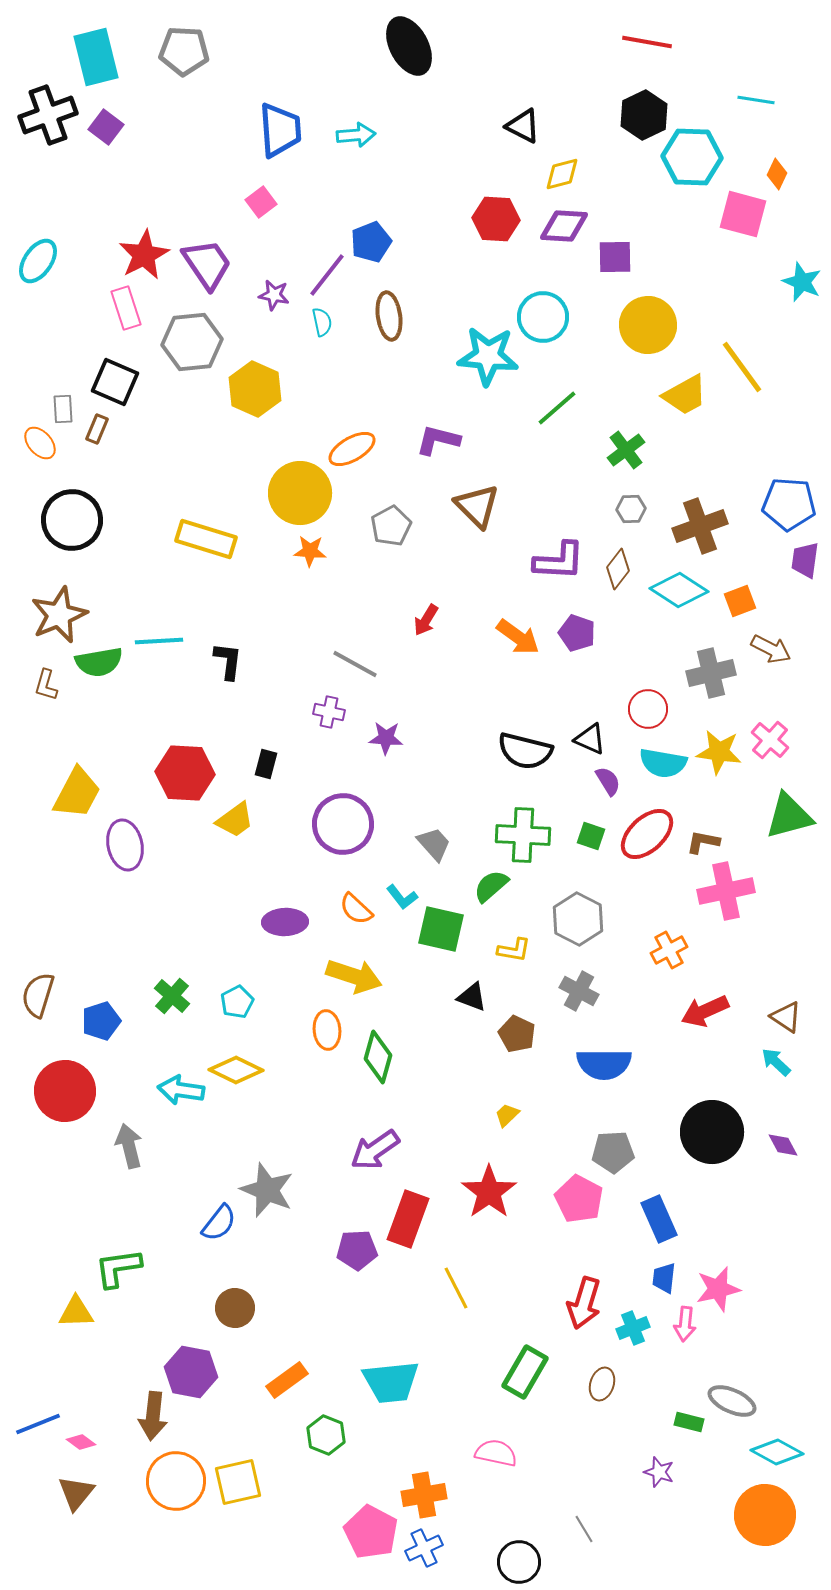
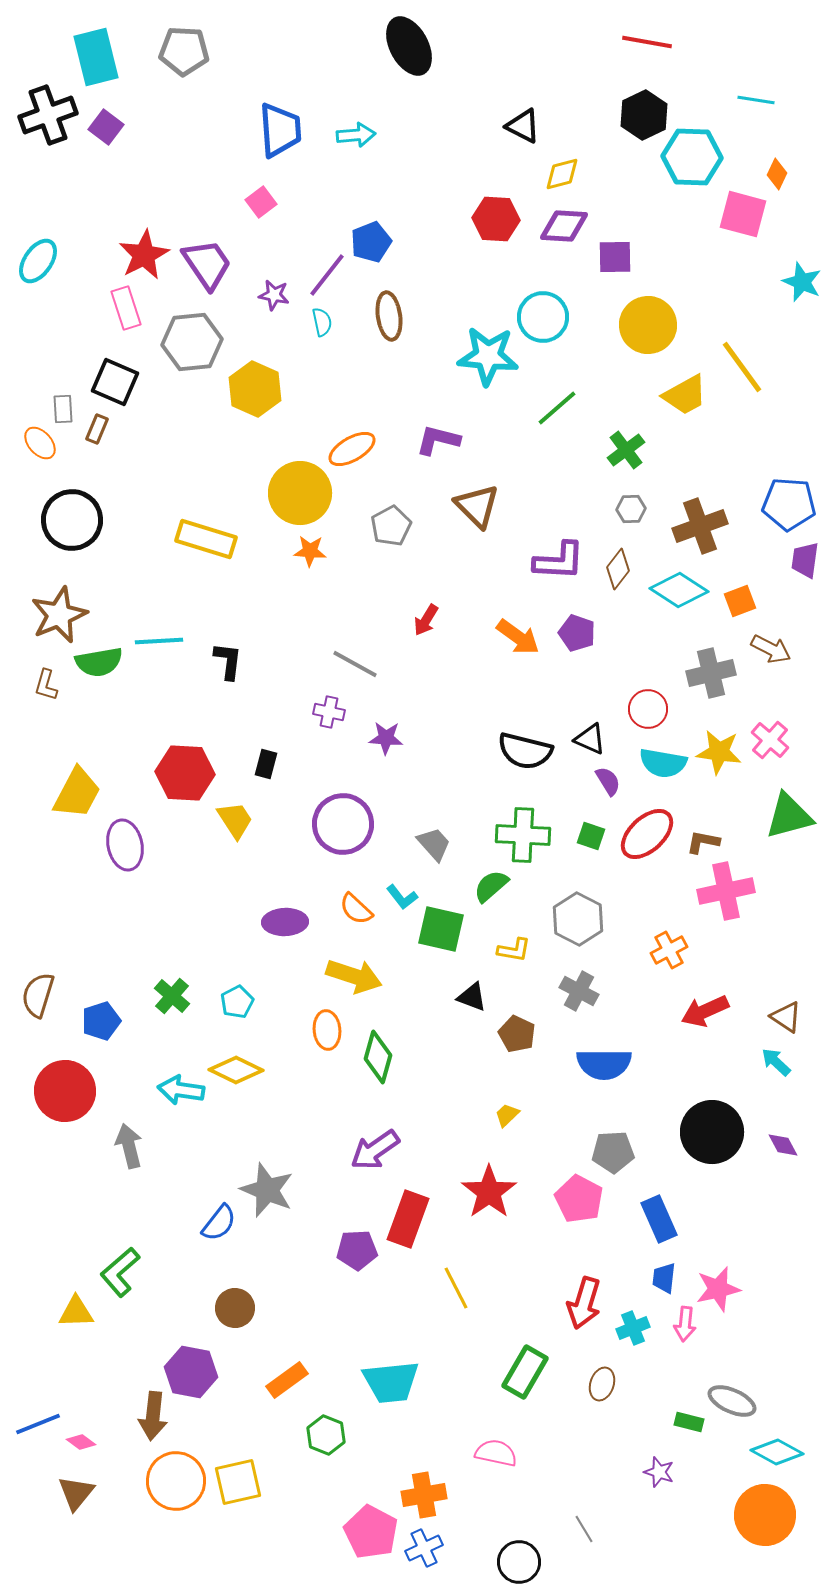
yellow trapezoid at (235, 820): rotated 87 degrees counterclockwise
green L-shape at (118, 1268): moved 2 px right, 4 px down; rotated 33 degrees counterclockwise
